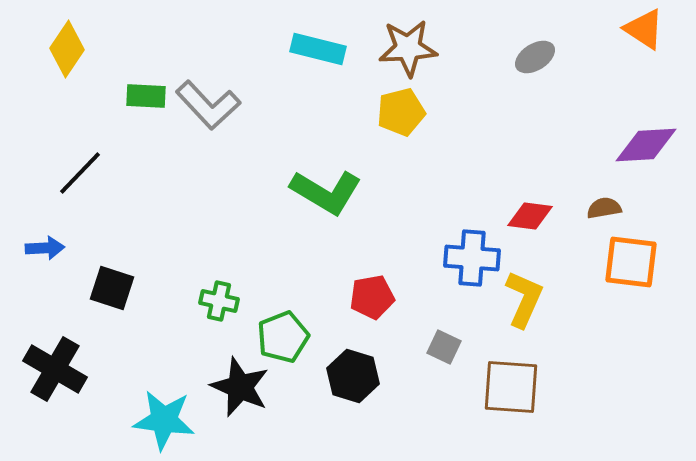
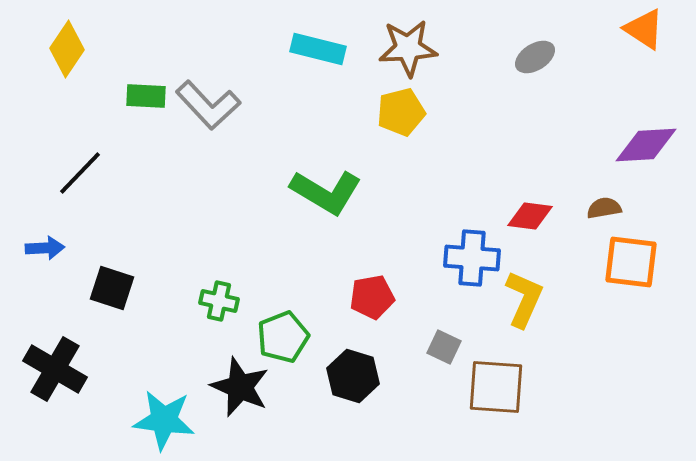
brown square: moved 15 px left
